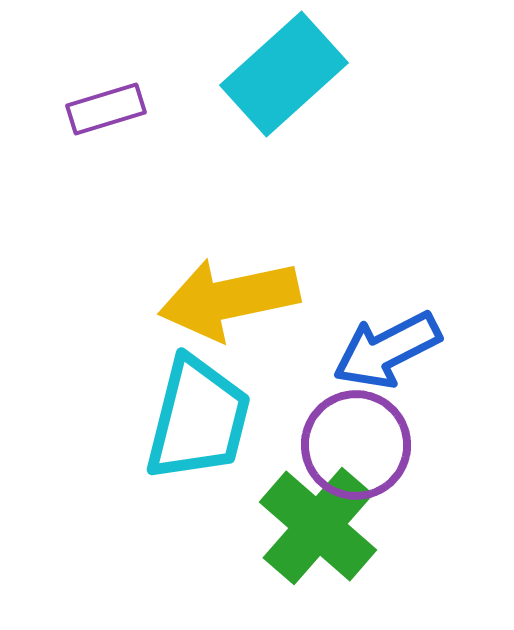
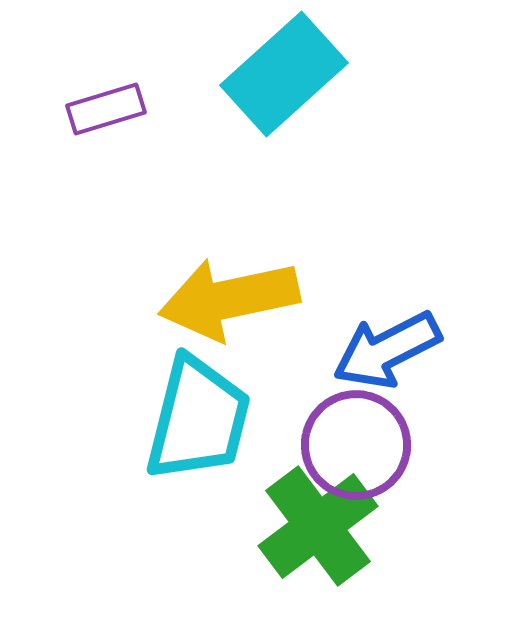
green cross: rotated 12 degrees clockwise
